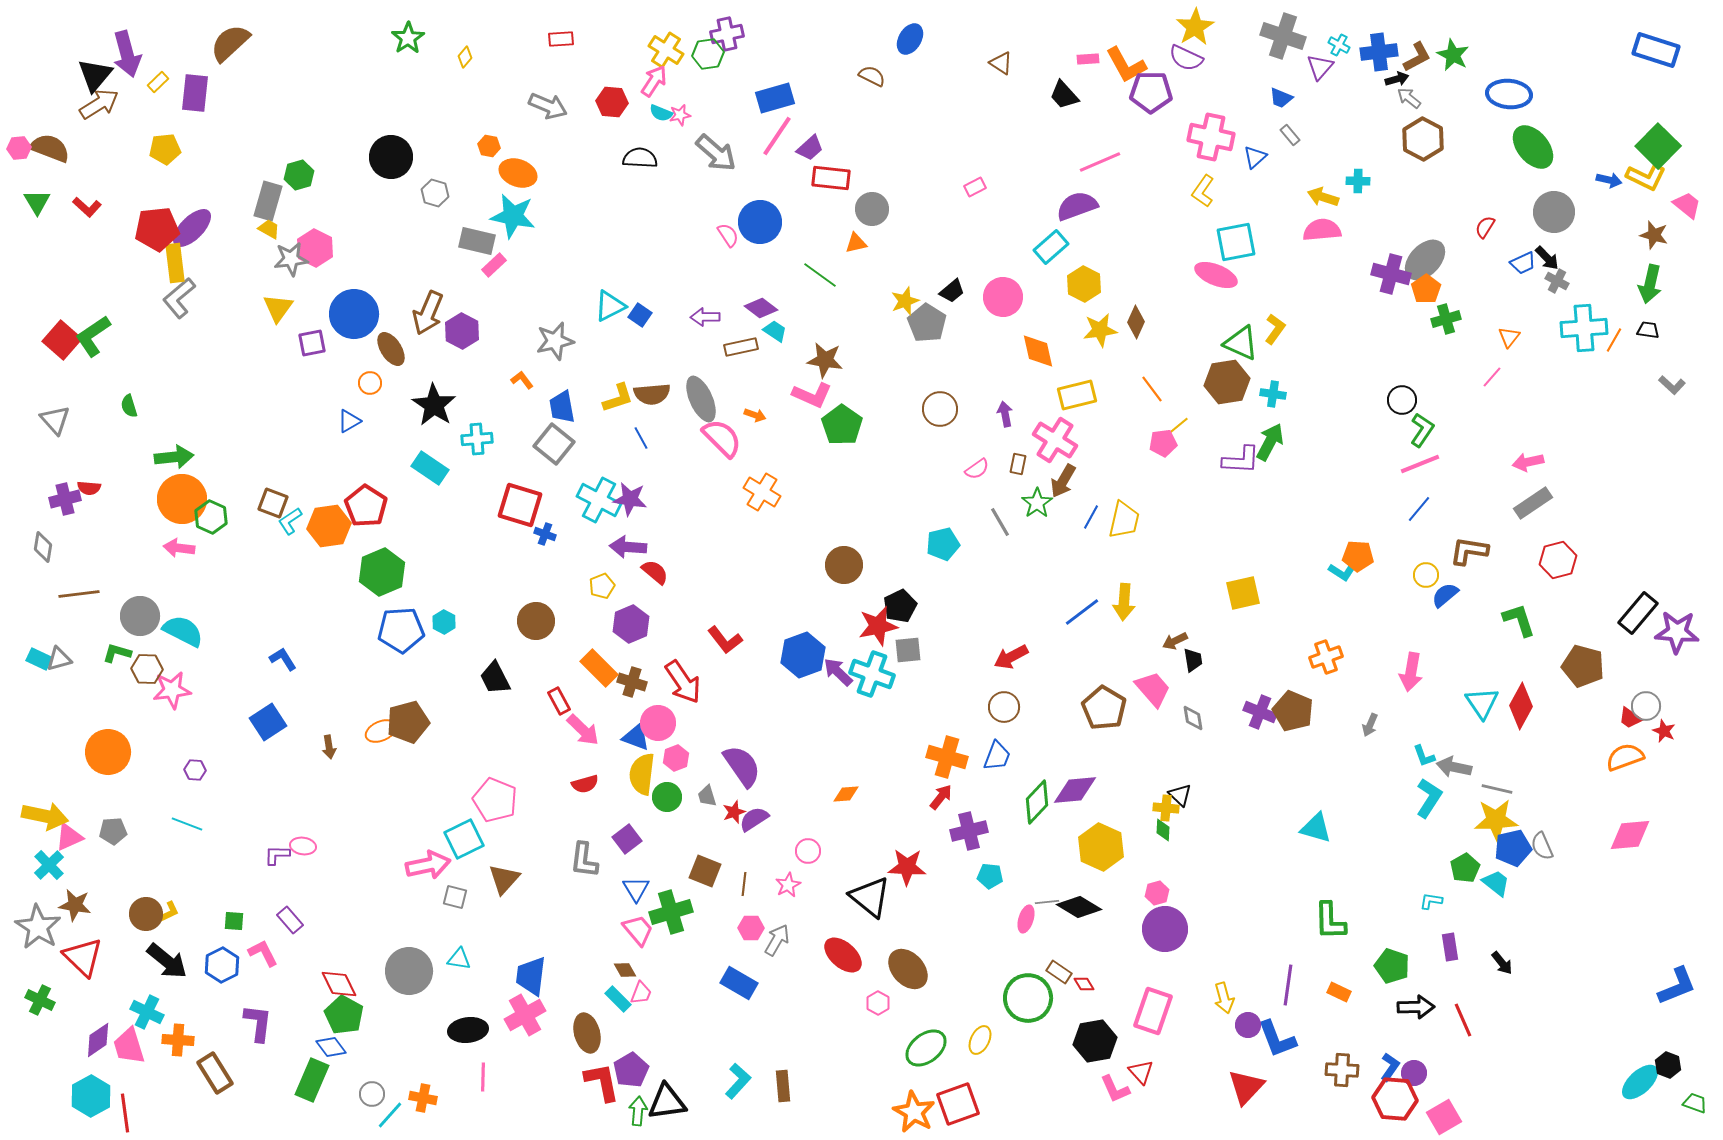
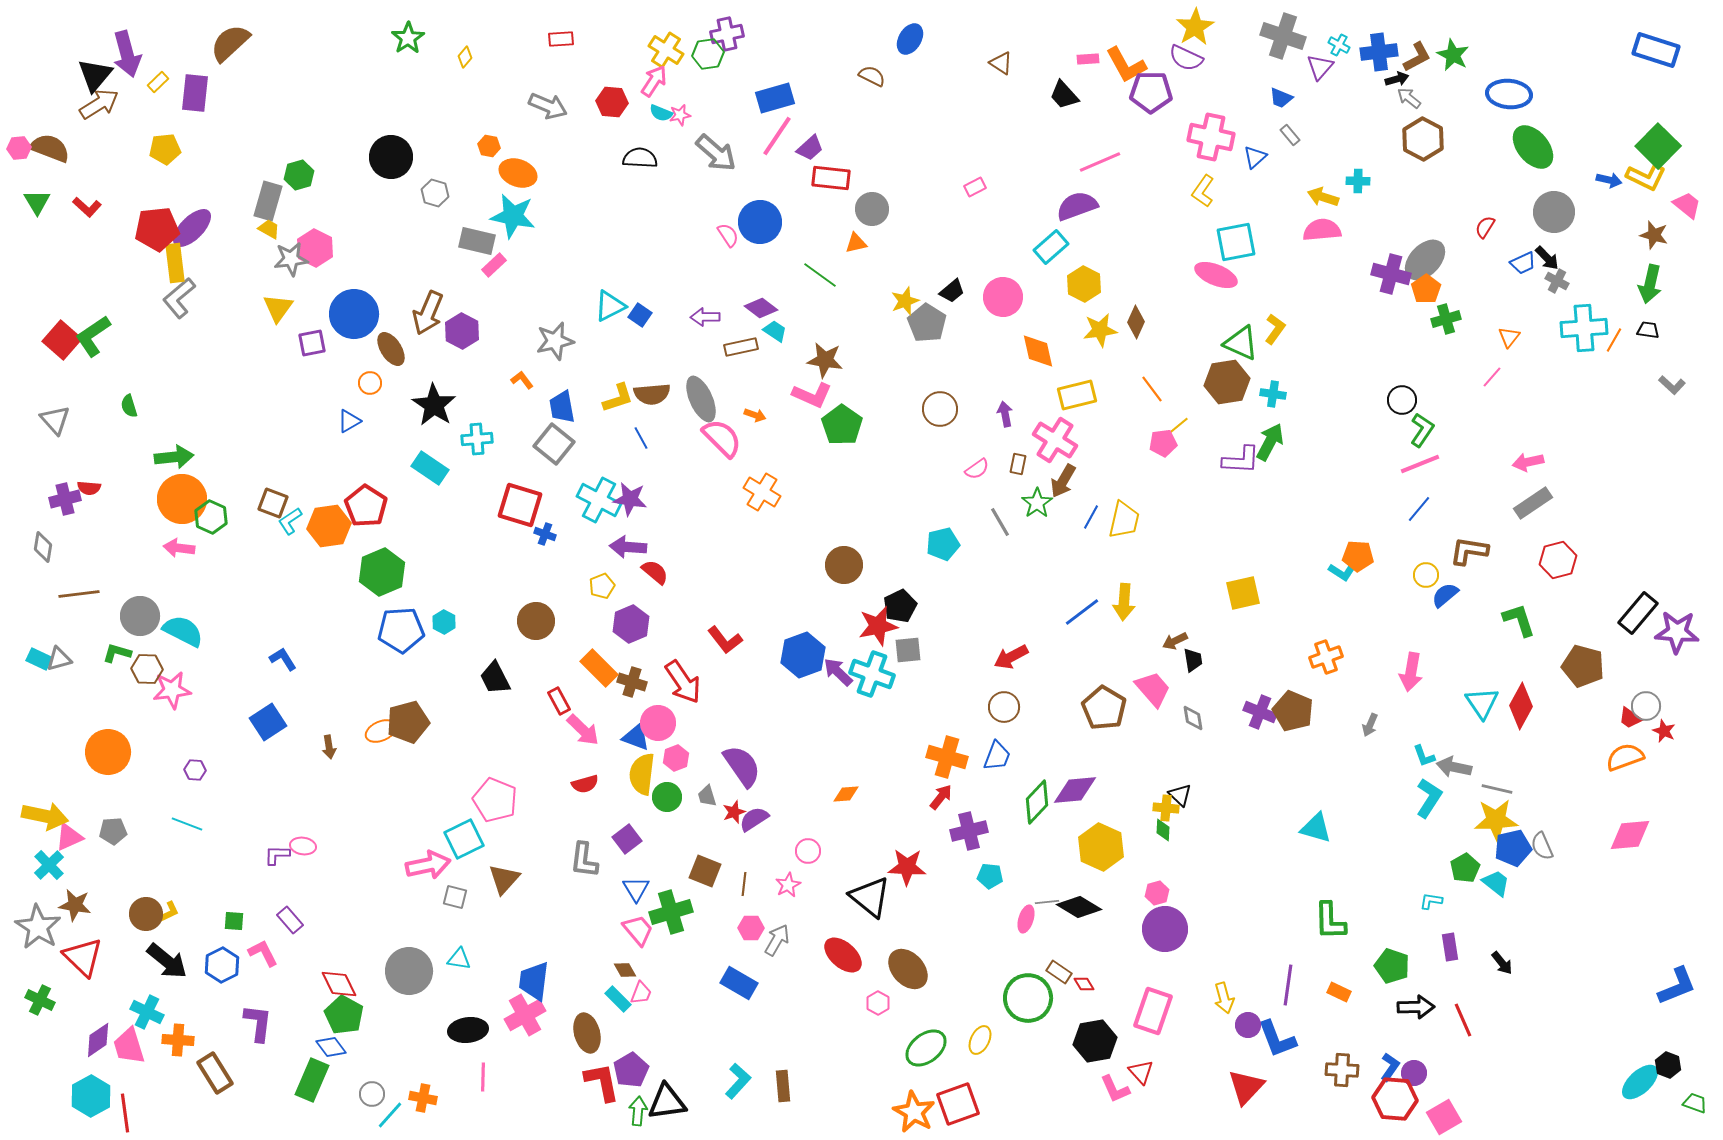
blue trapezoid at (531, 976): moved 3 px right, 5 px down
